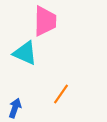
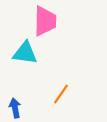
cyan triangle: rotated 16 degrees counterclockwise
blue arrow: rotated 30 degrees counterclockwise
